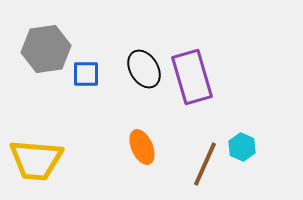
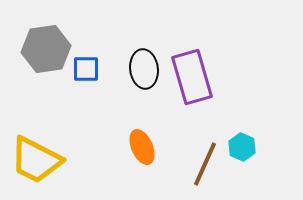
black ellipse: rotated 24 degrees clockwise
blue square: moved 5 px up
yellow trapezoid: rotated 22 degrees clockwise
